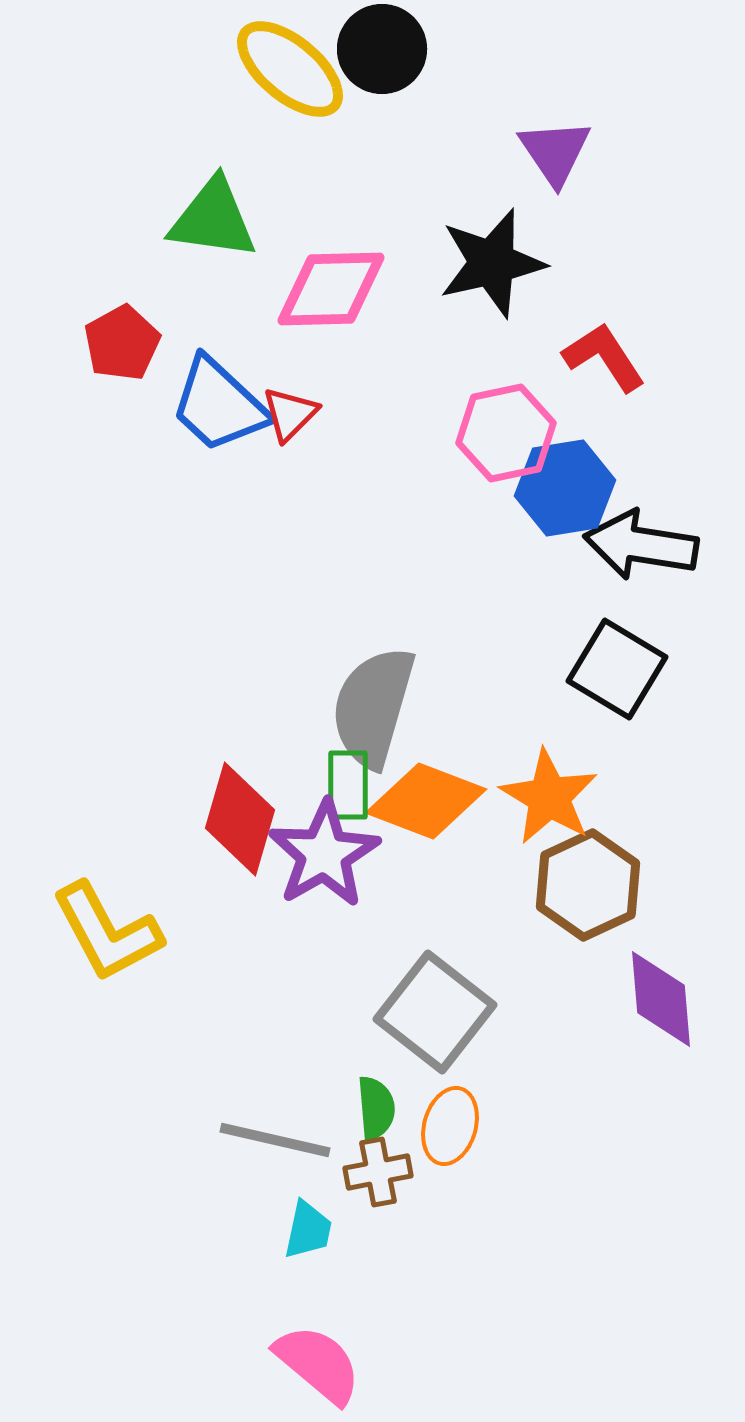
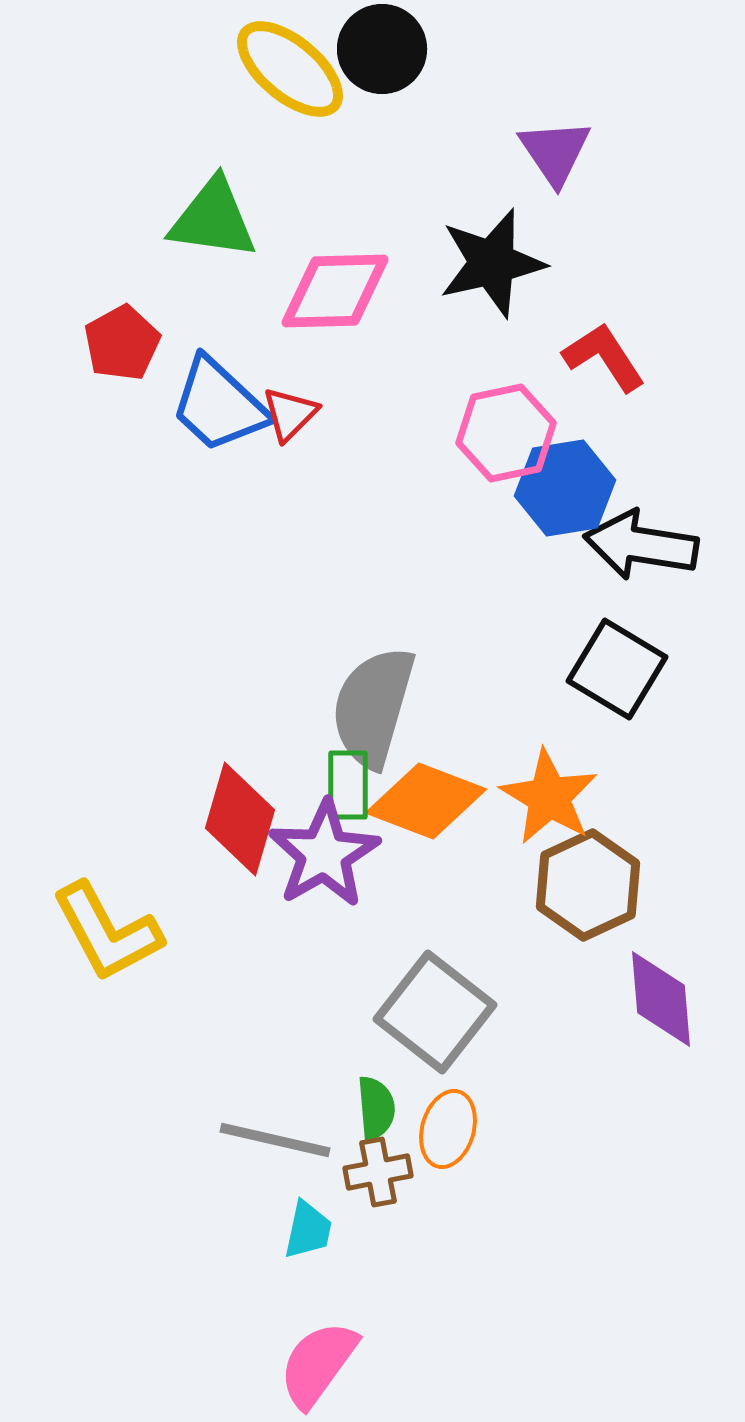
pink diamond: moved 4 px right, 2 px down
orange ellipse: moved 2 px left, 3 px down
pink semicircle: rotated 94 degrees counterclockwise
